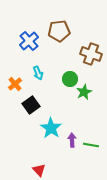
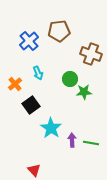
green star: rotated 21 degrees clockwise
green line: moved 2 px up
red triangle: moved 5 px left
